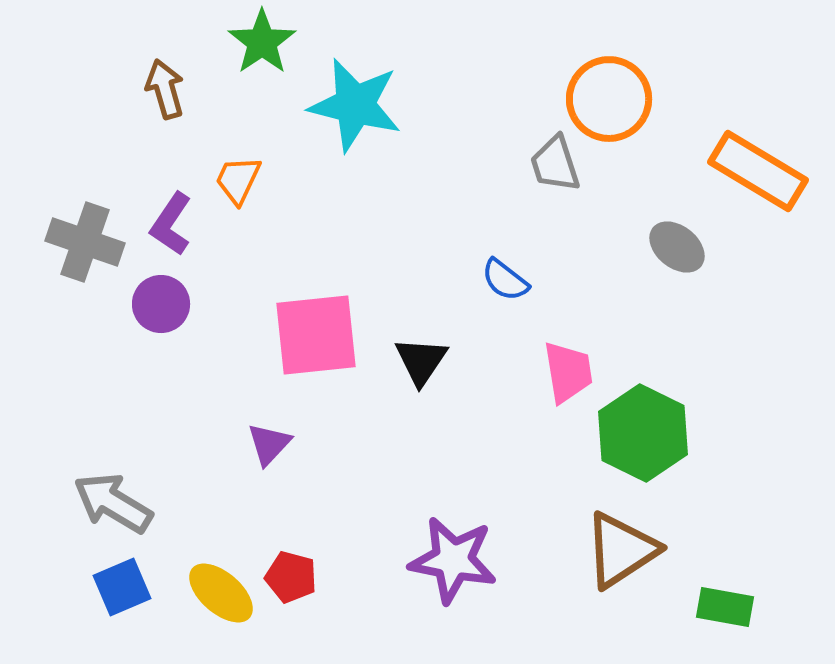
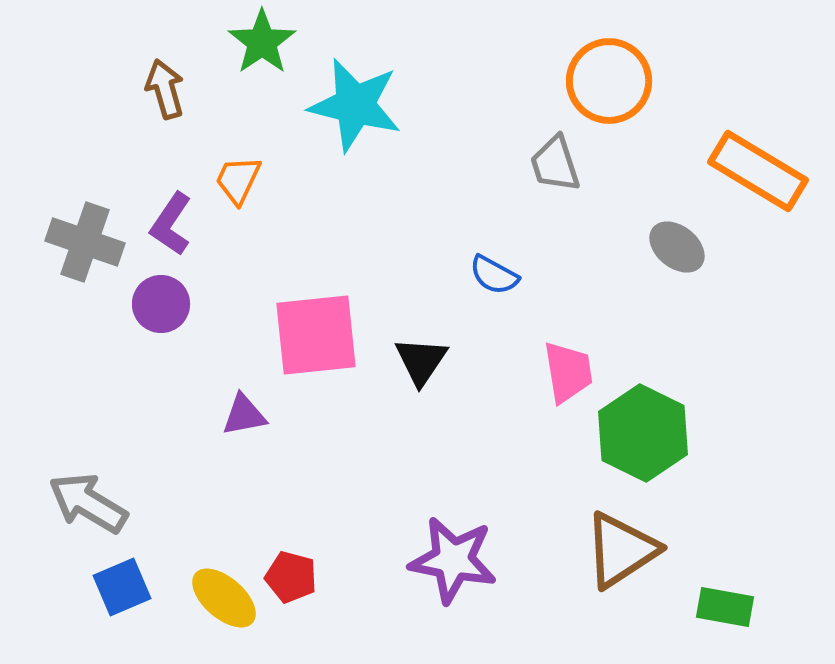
orange circle: moved 18 px up
blue semicircle: moved 11 px left, 5 px up; rotated 9 degrees counterclockwise
purple triangle: moved 25 px left, 29 px up; rotated 36 degrees clockwise
gray arrow: moved 25 px left
yellow ellipse: moved 3 px right, 5 px down
